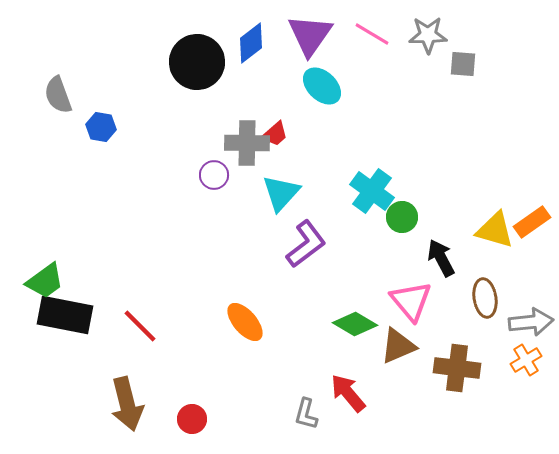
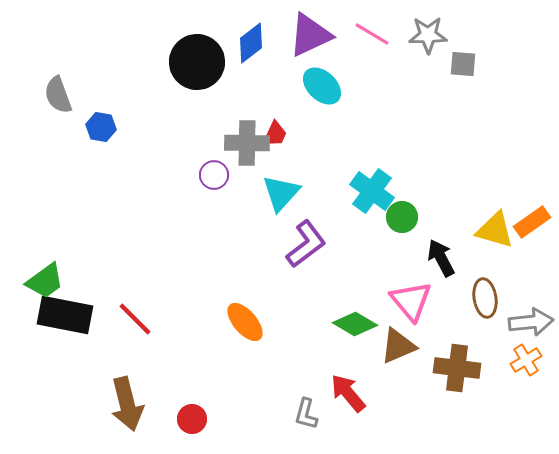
purple triangle: rotated 30 degrees clockwise
red trapezoid: rotated 24 degrees counterclockwise
red line: moved 5 px left, 7 px up
